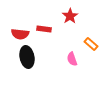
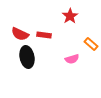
red rectangle: moved 6 px down
red semicircle: rotated 18 degrees clockwise
pink semicircle: rotated 88 degrees counterclockwise
